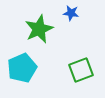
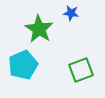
green star: rotated 16 degrees counterclockwise
cyan pentagon: moved 1 px right, 3 px up
